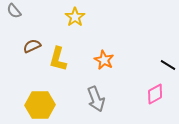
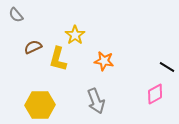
gray semicircle: moved 2 px right, 4 px down
yellow star: moved 18 px down
brown semicircle: moved 1 px right, 1 px down
orange star: moved 1 px down; rotated 18 degrees counterclockwise
black line: moved 1 px left, 2 px down
gray arrow: moved 2 px down
